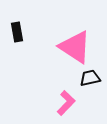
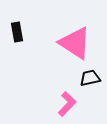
pink triangle: moved 4 px up
pink L-shape: moved 1 px right, 1 px down
